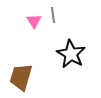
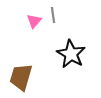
pink triangle: rotated 14 degrees clockwise
